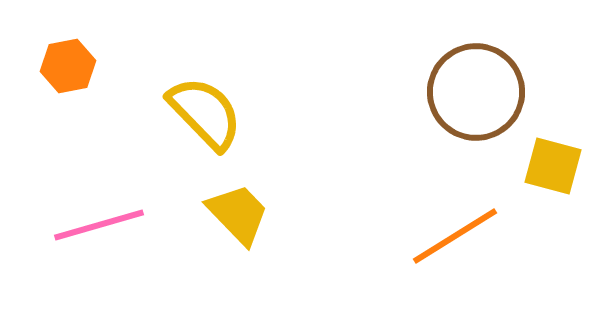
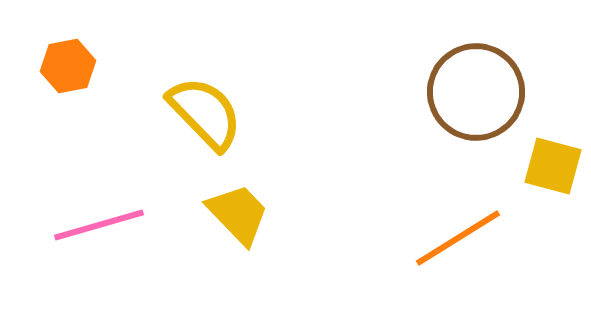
orange line: moved 3 px right, 2 px down
